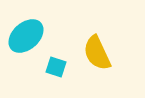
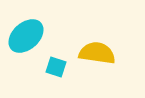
yellow semicircle: rotated 123 degrees clockwise
